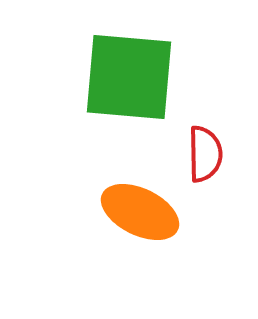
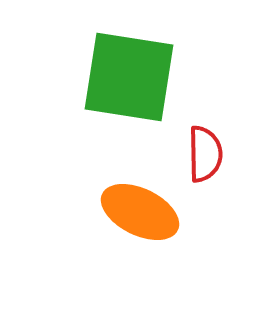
green square: rotated 4 degrees clockwise
